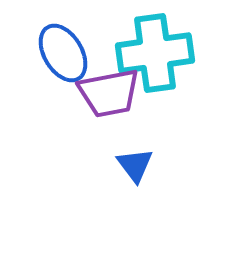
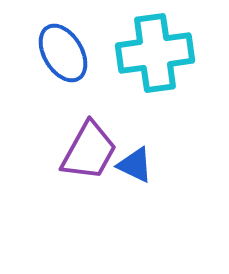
purple trapezoid: moved 20 px left, 58 px down; rotated 50 degrees counterclockwise
blue triangle: rotated 27 degrees counterclockwise
